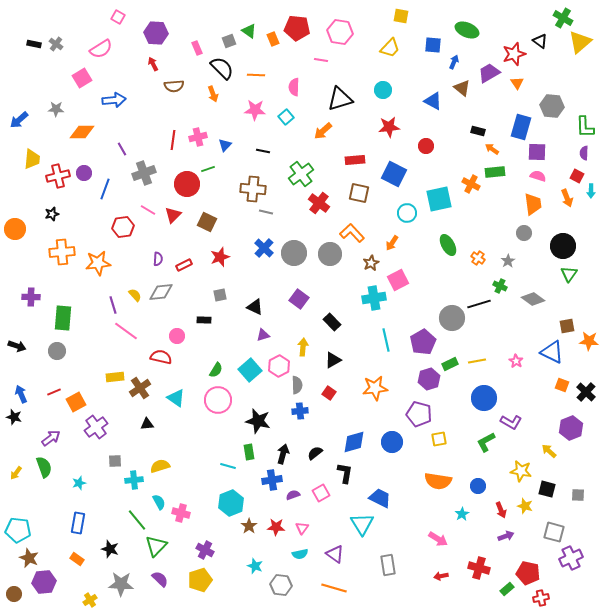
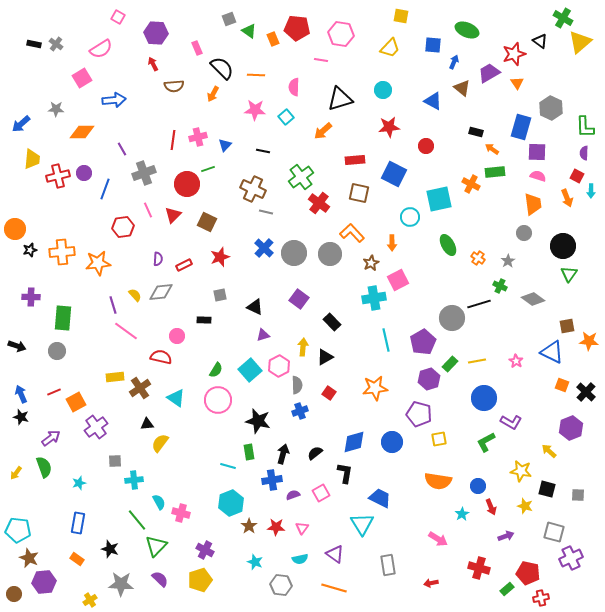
pink hexagon at (340, 32): moved 1 px right, 2 px down
gray square at (229, 41): moved 22 px up
orange arrow at (213, 94): rotated 49 degrees clockwise
gray hexagon at (552, 106): moved 1 px left, 2 px down; rotated 20 degrees clockwise
blue arrow at (19, 120): moved 2 px right, 4 px down
black rectangle at (478, 131): moved 2 px left, 1 px down
green cross at (301, 174): moved 3 px down
brown cross at (253, 189): rotated 20 degrees clockwise
pink line at (148, 210): rotated 35 degrees clockwise
cyan circle at (407, 213): moved 3 px right, 4 px down
black star at (52, 214): moved 22 px left, 36 px down
orange arrow at (392, 243): rotated 35 degrees counterclockwise
black triangle at (333, 360): moved 8 px left, 3 px up
green rectangle at (450, 364): rotated 21 degrees counterclockwise
blue cross at (300, 411): rotated 14 degrees counterclockwise
black star at (14, 417): moved 7 px right
yellow semicircle at (160, 466): moved 23 px up; rotated 36 degrees counterclockwise
red arrow at (501, 510): moved 10 px left, 3 px up
cyan semicircle at (300, 554): moved 5 px down
cyan star at (255, 566): moved 4 px up
red arrow at (441, 576): moved 10 px left, 7 px down
